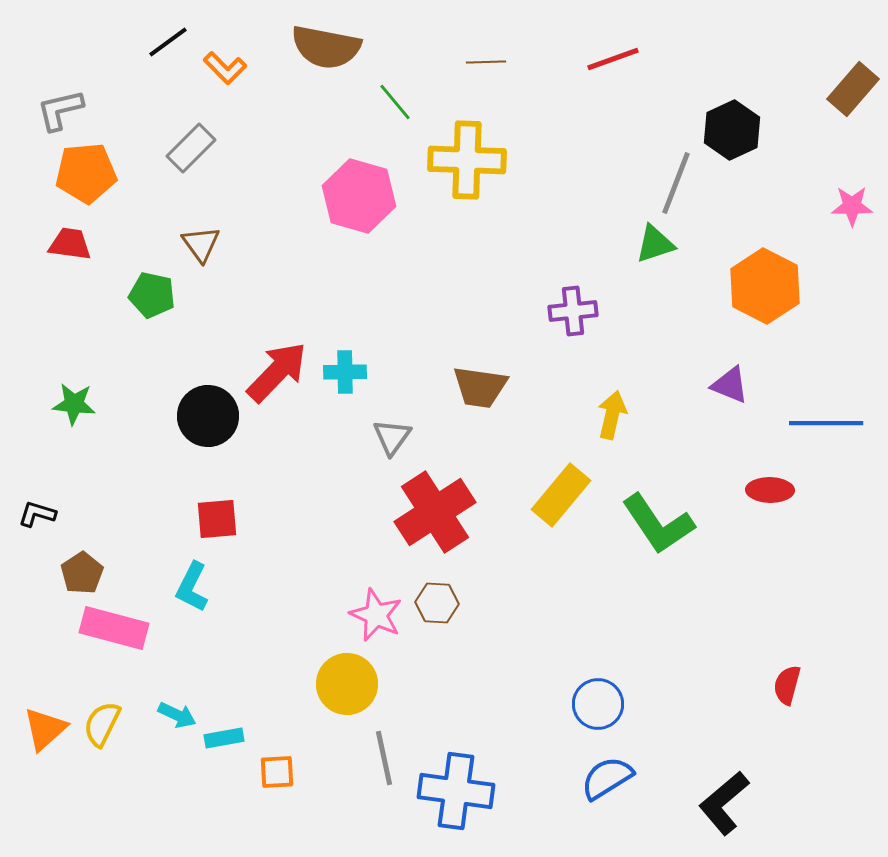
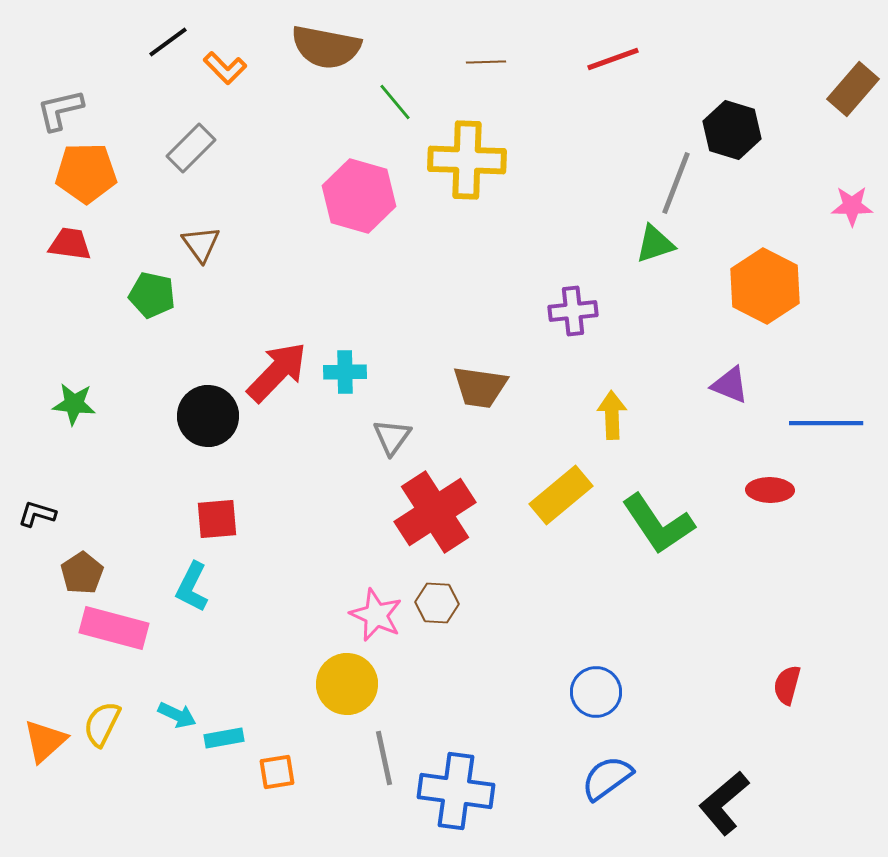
black hexagon at (732, 130): rotated 18 degrees counterclockwise
orange pentagon at (86, 173): rotated 4 degrees clockwise
yellow arrow at (612, 415): rotated 15 degrees counterclockwise
yellow rectangle at (561, 495): rotated 10 degrees clockwise
blue circle at (598, 704): moved 2 px left, 12 px up
orange triangle at (45, 729): moved 12 px down
orange square at (277, 772): rotated 6 degrees counterclockwise
blue semicircle at (607, 778): rotated 4 degrees counterclockwise
